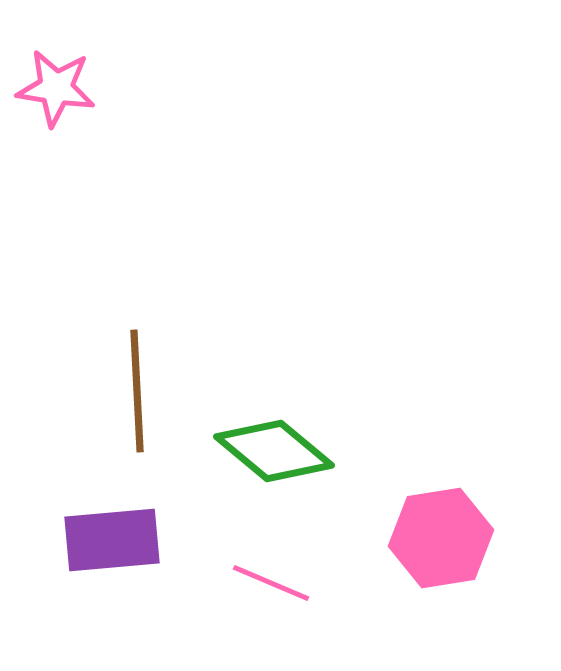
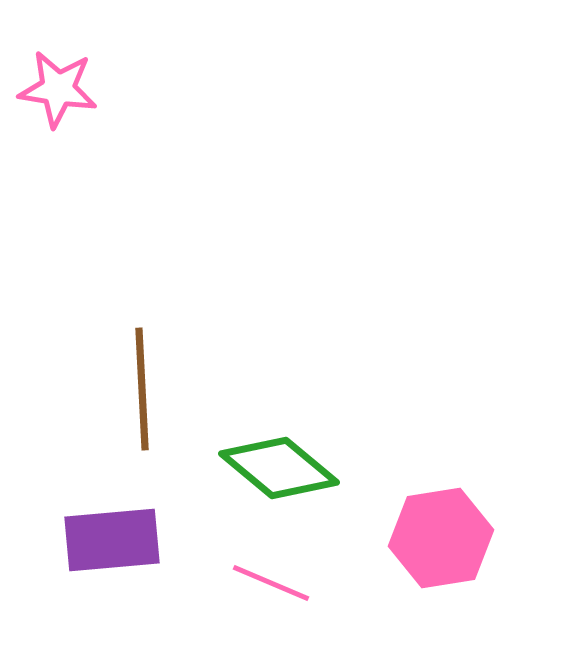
pink star: moved 2 px right, 1 px down
brown line: moved 5 px right, 2 px up
green diamond: moved 5 px right, 17 px down
